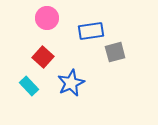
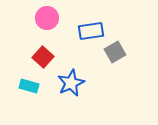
gray square: rotated 15 degrees counterclockwise
cyan rectangle: rotated 30 degrees counterclockwise
